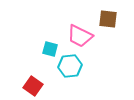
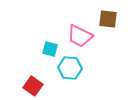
cyan hexagon: moved 2 px down; rotated 10 degrees clockwise
